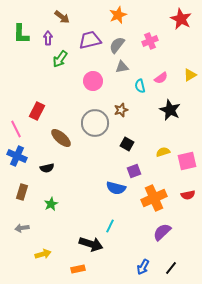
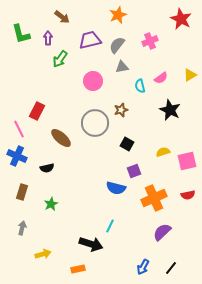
green L-shape: rotated 15 degrees counterclockwise
pink line: moved 3 px right
gray arrow: rotated 112 degrees clockwise
